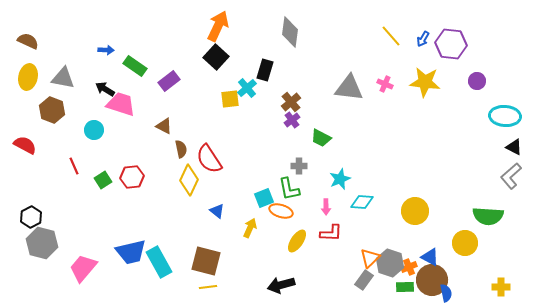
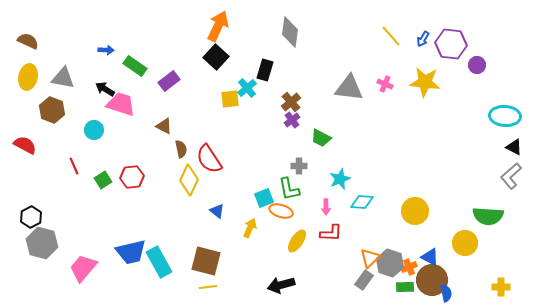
purple circle at (477, 81): moved 16 px up
